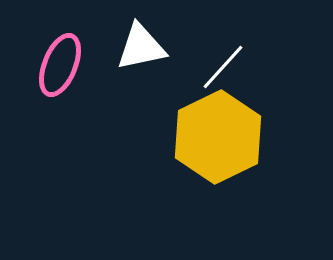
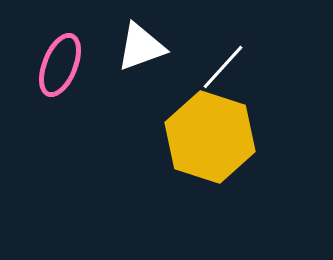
white triangle: rotated 8 degrees counterclockwise
yellow hexagon: moved 8 px left; rotated 16 degrees counterclockwise
